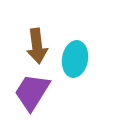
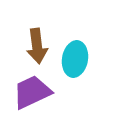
purple trapezoid: rotated 33 degrees clockwise
